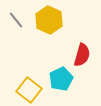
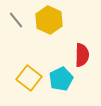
red semicircle: rotated 15 degrees counterclockwise
yellow square: moved 12 px up
